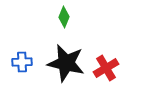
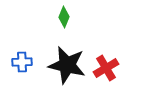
black star: moved 1 px right, 2 px down
